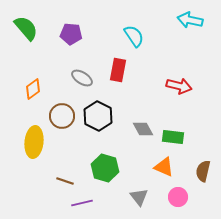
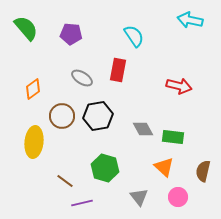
black hexagon: rotated 24 degrees clockwise
orange triangle: rotated 20 degrees clockwise
brown line: rotated 18 degrees clockwise
